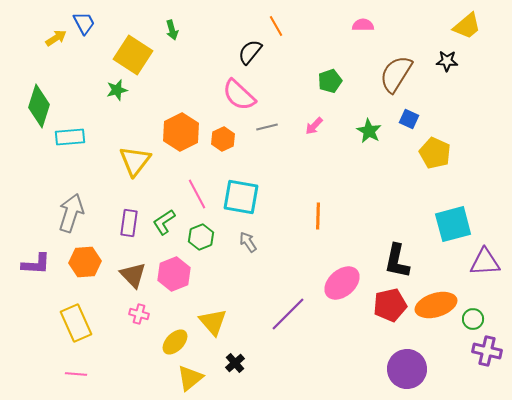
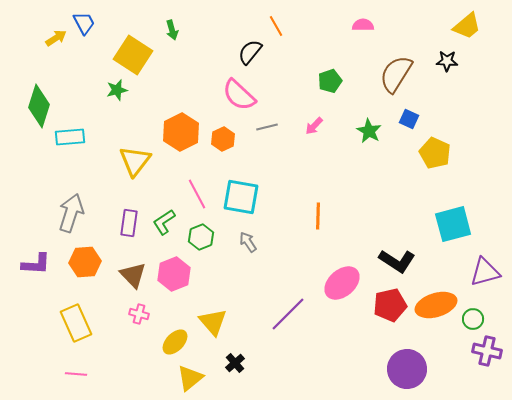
black L-shape at (397, 261): rotated 69 degrees counterclockwise
purple triangle at (485, 262): moved 10 px down; rotated 12 degrees counterclockwise
